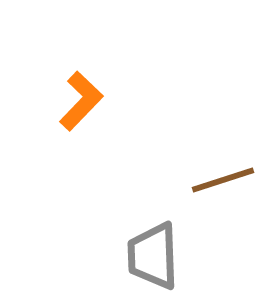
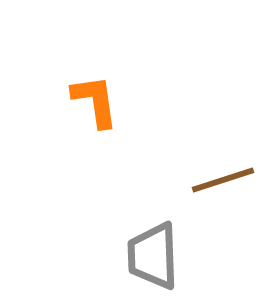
orange L-shape: moved 14 px right; rotated 52 degrees counterclockwise
